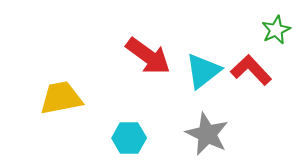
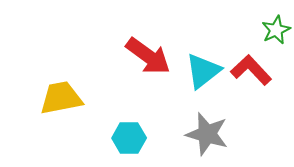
gray star: rotated 9 degrees counterclockwise
